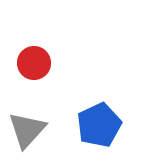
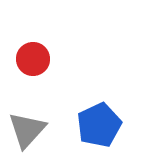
red circle: moved 1 px left, 4 px up
